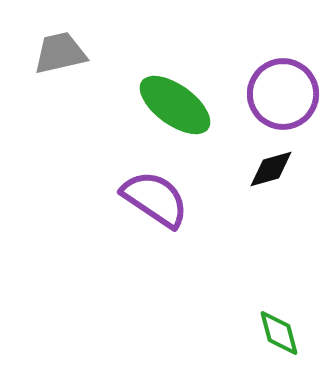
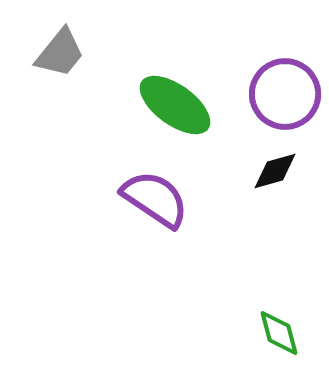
gray trapezoid: rotated 142 degrees clockwise
purple circle: moved 2 px right
black diamond: moved 4 px right, 2 px down
